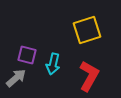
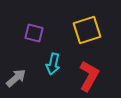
purple square: moved 7 px right, 22 px up
